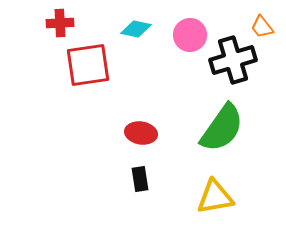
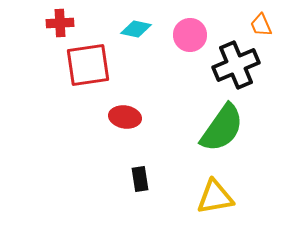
orange trapezoid: moved 1 px left, 2 px up; rotated 15 degrees clockwise
black cross: moved 3 px right, 5 px down; rotated 6 degrees counterclockwise
red ellipse: moved 16 px left, 16 px up
